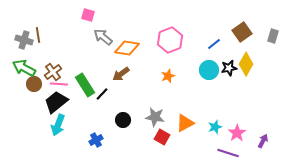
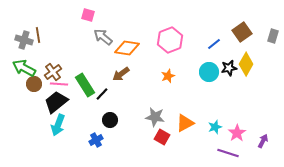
cyan circle: moved 2 px down
black circle: moved 13 px left
